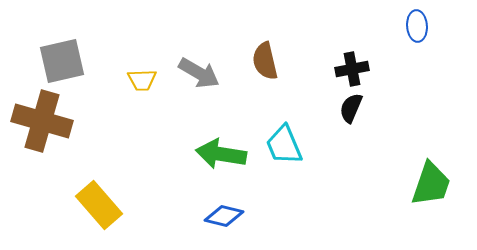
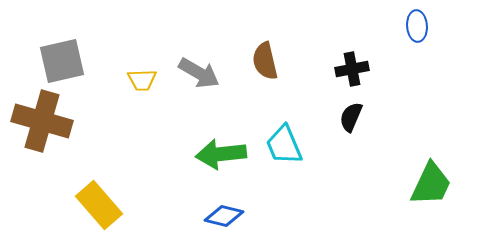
black semicircle: moved 9 px down
green arrow: rotated 15 degrees counterclockwise
green trapezoid: rotated 6 degrees clockwise
